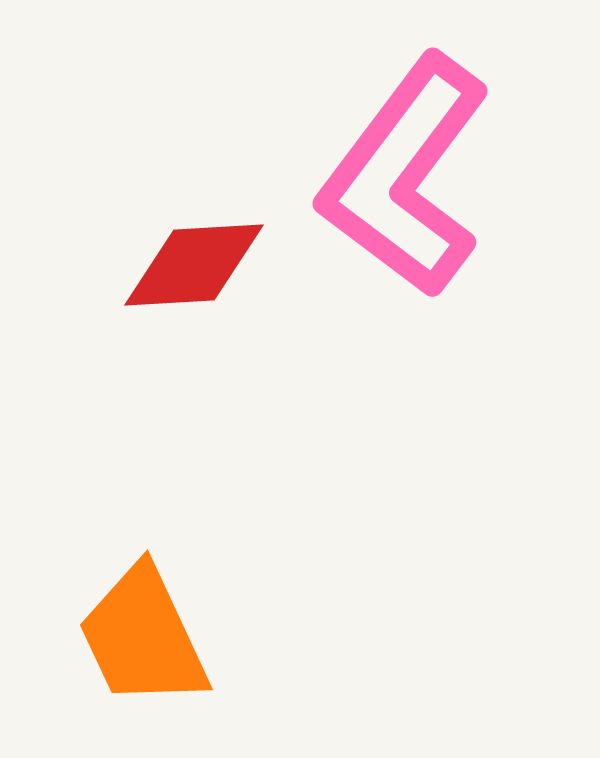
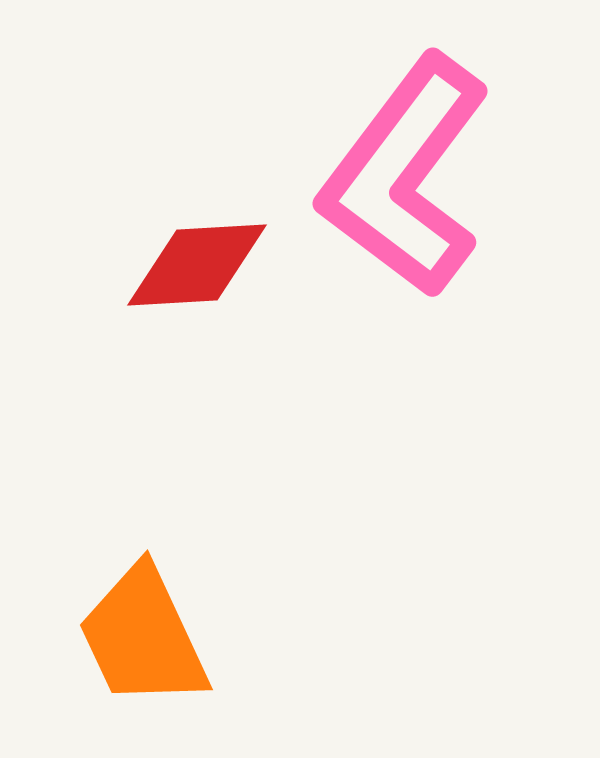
red diamond: moved 3 px right
